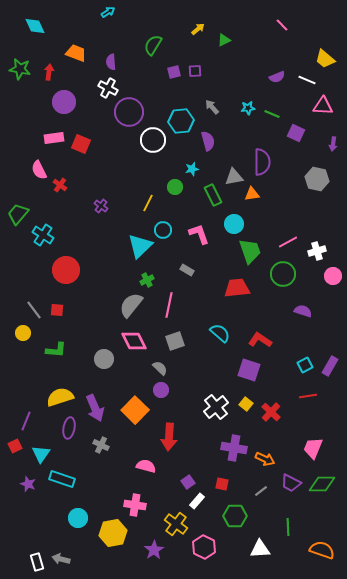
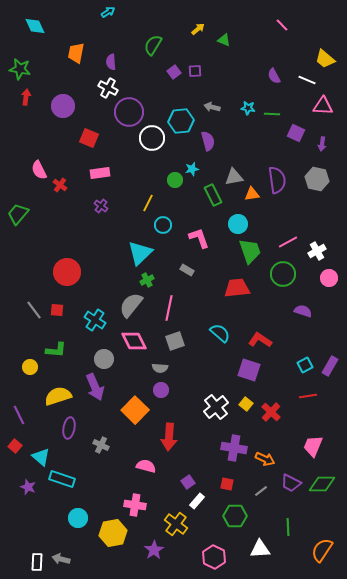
green triangle at (224, 40): rotated 48 degrees clockwise
orange trapezoid at (76, 53): rotated 100 degrees counterclockwise
red arrow at (49, 72): moved 23 px left, 25 px down
purple square at (174, 72): rotated 24 degrees counterclockwise
purple semicircle at (277, 77): moved 3 px left, 1 px up; rotated 84 degrees clockwise
purple circle at (64, 102): moved 1 px left, 4 px down
gray arrow at (212, 107): rotated 35 degrees counterclockwise
cyan star at (248, 108): rotated 16 degrees clockwise
green line at (272, 114): rotated 21 degrees counterclockwise
pink rectangle at (54, 138): moved 46 px right, 35 px down
white circle at (153, 140): moved 1 px left, 2 px up
red square at (81, 144): moved 8 px right, 6 px up
purple arrow at (333, 144): moved 11 px left
purple semicircle at (262, 162): moved 15 px right, 18 px down; rotated 8 degrees counterclockwise
green circle at (175, 187): moved 7 px up
cyan circle at (234, 224): moved 4 px right
cyan circle at (163, 230): moved 5 px up
pink L-shape at (199, 234): moved 4 px down
cyan cross at (43, 235): moved 52 px right, 85 px down
cyan triangle at (140, 246): moved 7 px down
white cross at (317, 251): rotated 12 degrees counterclockwise
red circle at (66, 270): moved 1 px right, 2 px down
pink circle at (333, 276): moved 4 px left, 2 px down
pink line at (169, 305): moved 3 px down
yellow circle at (23, 333): moved 7 px right, 34 px down
gray semicircle at (160, 368): rotated 140 degrees clockwise
yellow semicircle at (60, 397): moved 2 px left, 1 px up
purple arrow at (95, 408): moved 21 px up
purple line at (26, 421): moved 7 px left, 6 px up; rotated 48 degrees counterclockwise
red square at (15, 446): rotated 24 degrees counterclockwise
pink trapezoid at (313, 448): moved 2 px up
cyan triangle at (41, 454): moved 3 px down; rotated 24 degrees counterclockwise
purple star at (28, 484): moved 3 px down
red square at (222, 484): moved 5 px right
pink hexagon at (204, 547): moved 10 px right, 10 px down
orange semicircle at (322, 550): rotated 75 degrees counterclockwise
white rectangle at (37, 562): rotated 18 degrees clockwise
